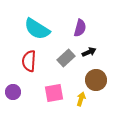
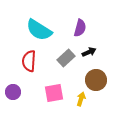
cyan semicircle: moved 2 px right, 1 px down
